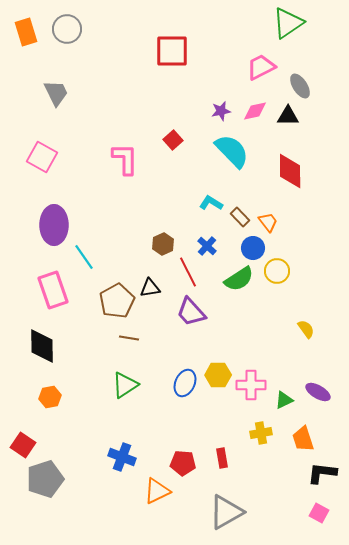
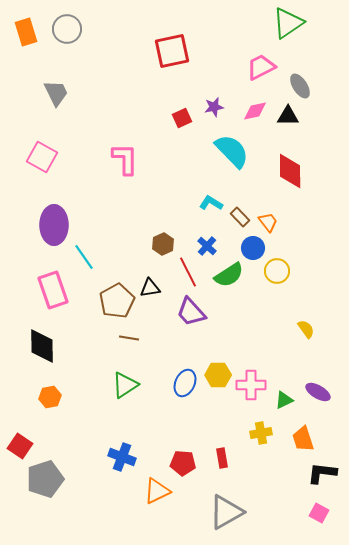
red square at (172, 51): rotated 12 degrees counterclockwise
purple star at (221, 111): moved 7 px left, 4 px up
red square at (173, 140): moved 9 px right, 22 px up; rotated 18 degrees clockwise
green semicircle at (239, 279): moved 10 px left, 4 px up
red square at (23, 445): moved 3 px left, 1 px down
